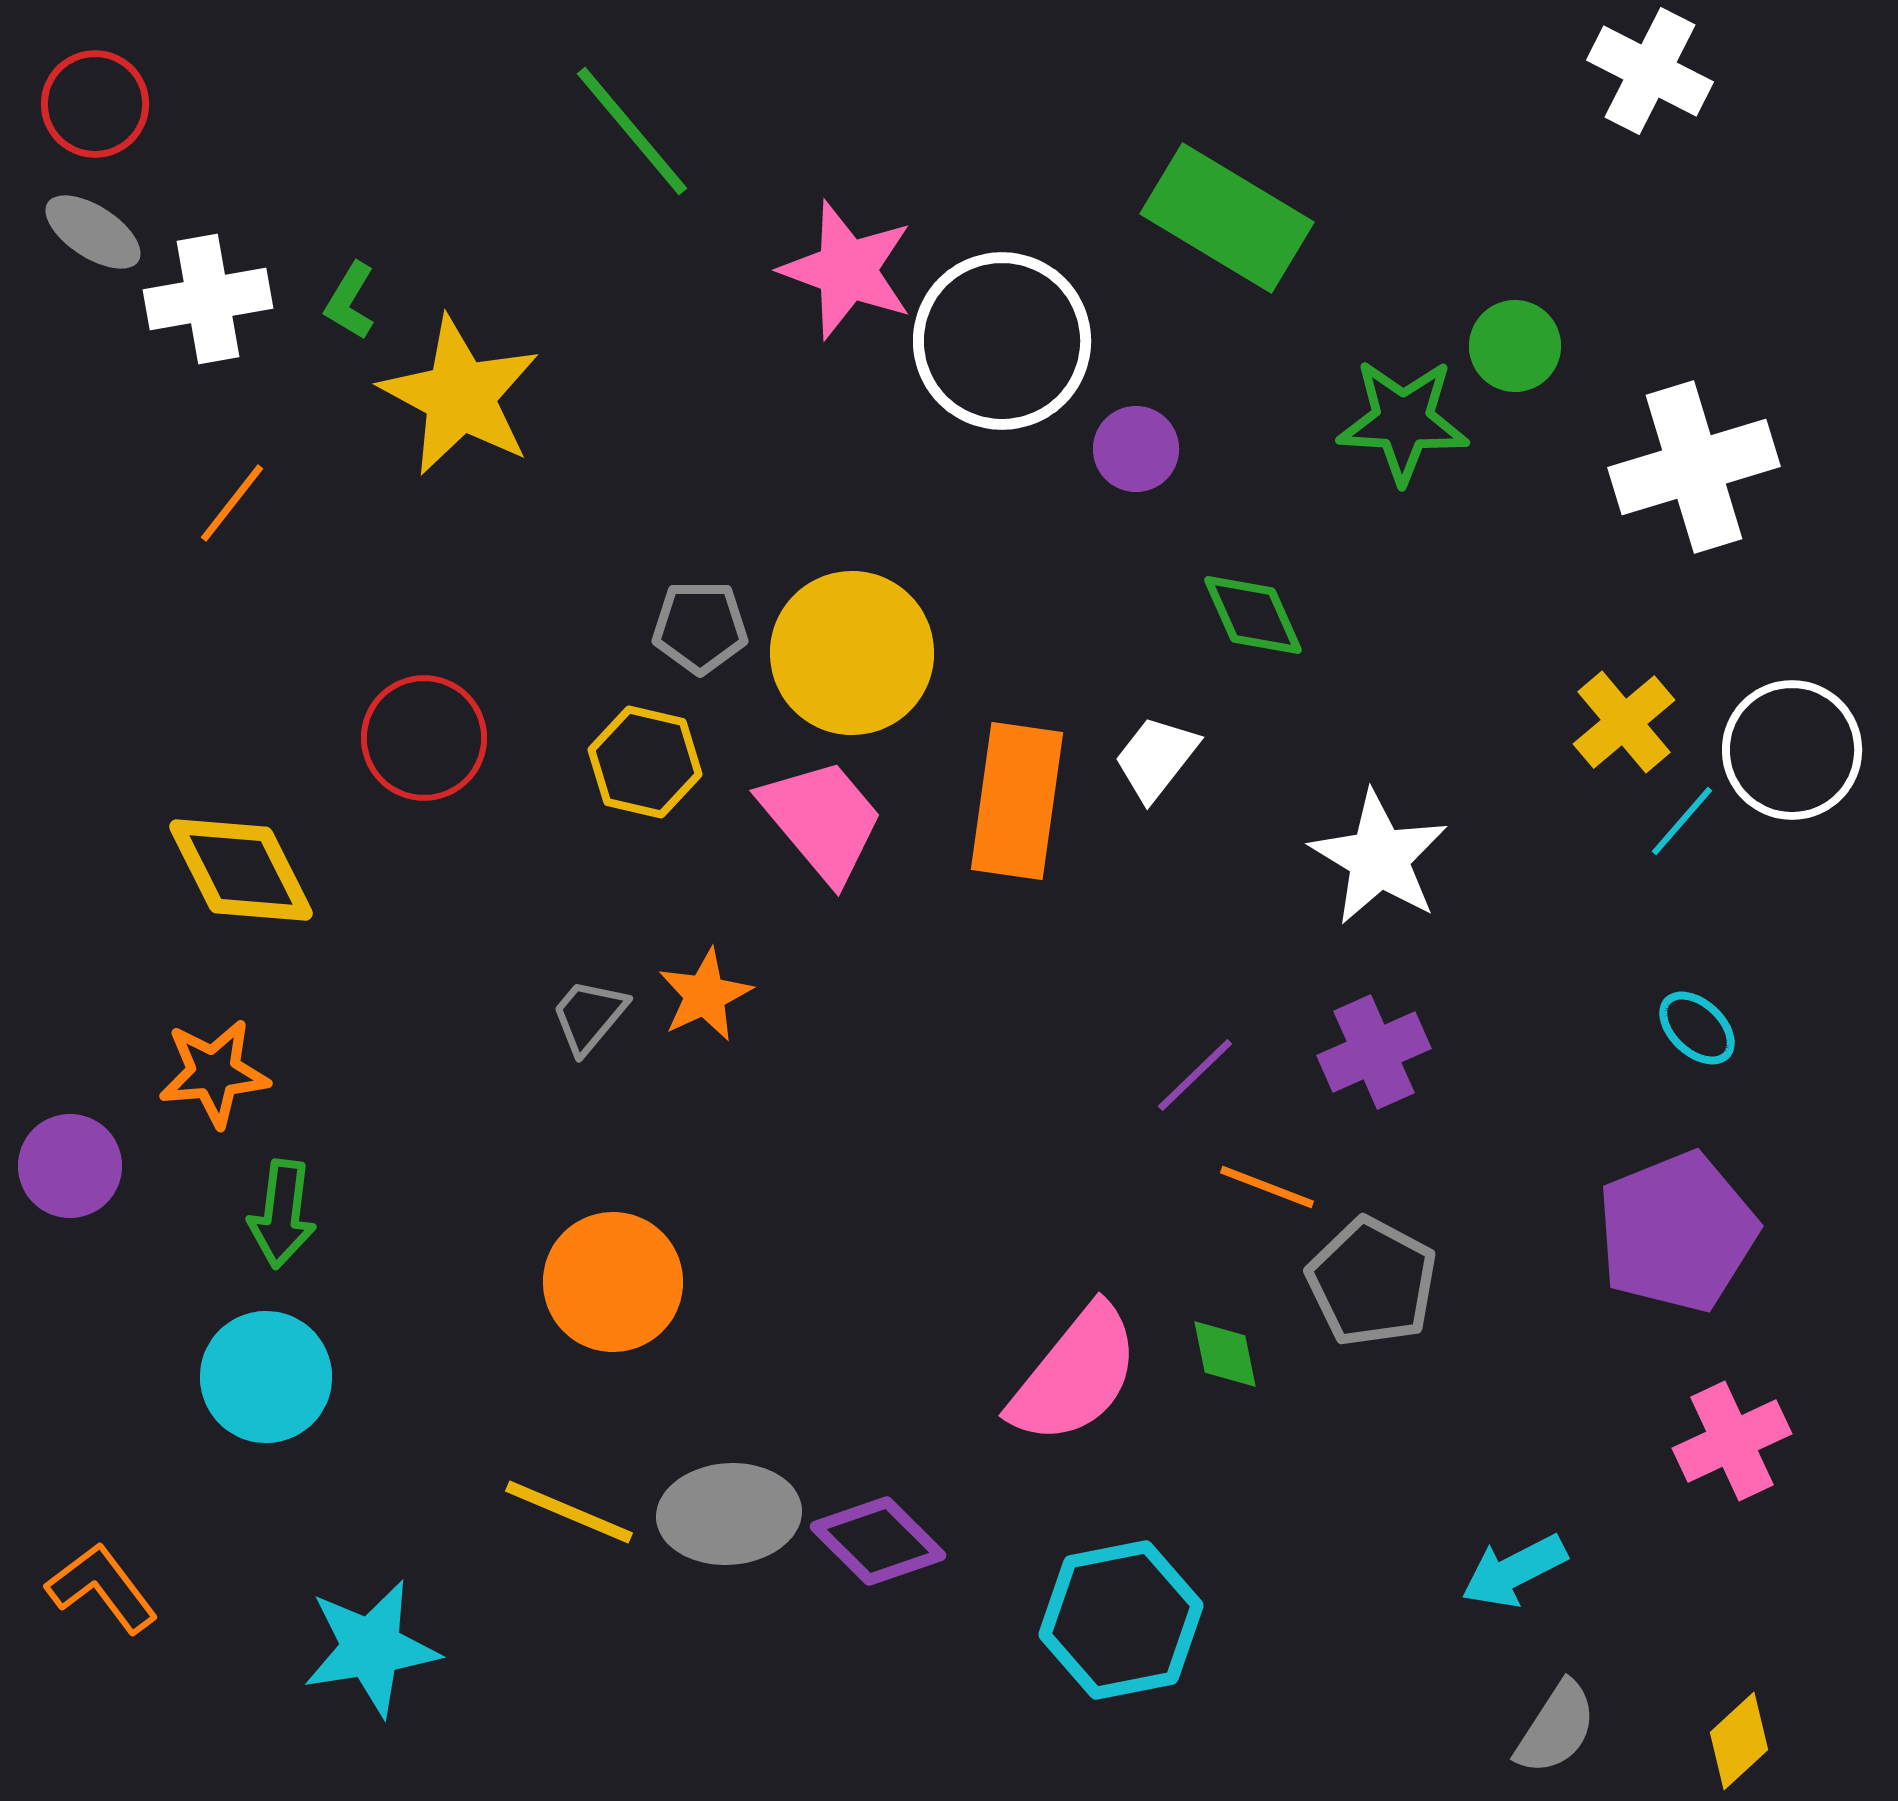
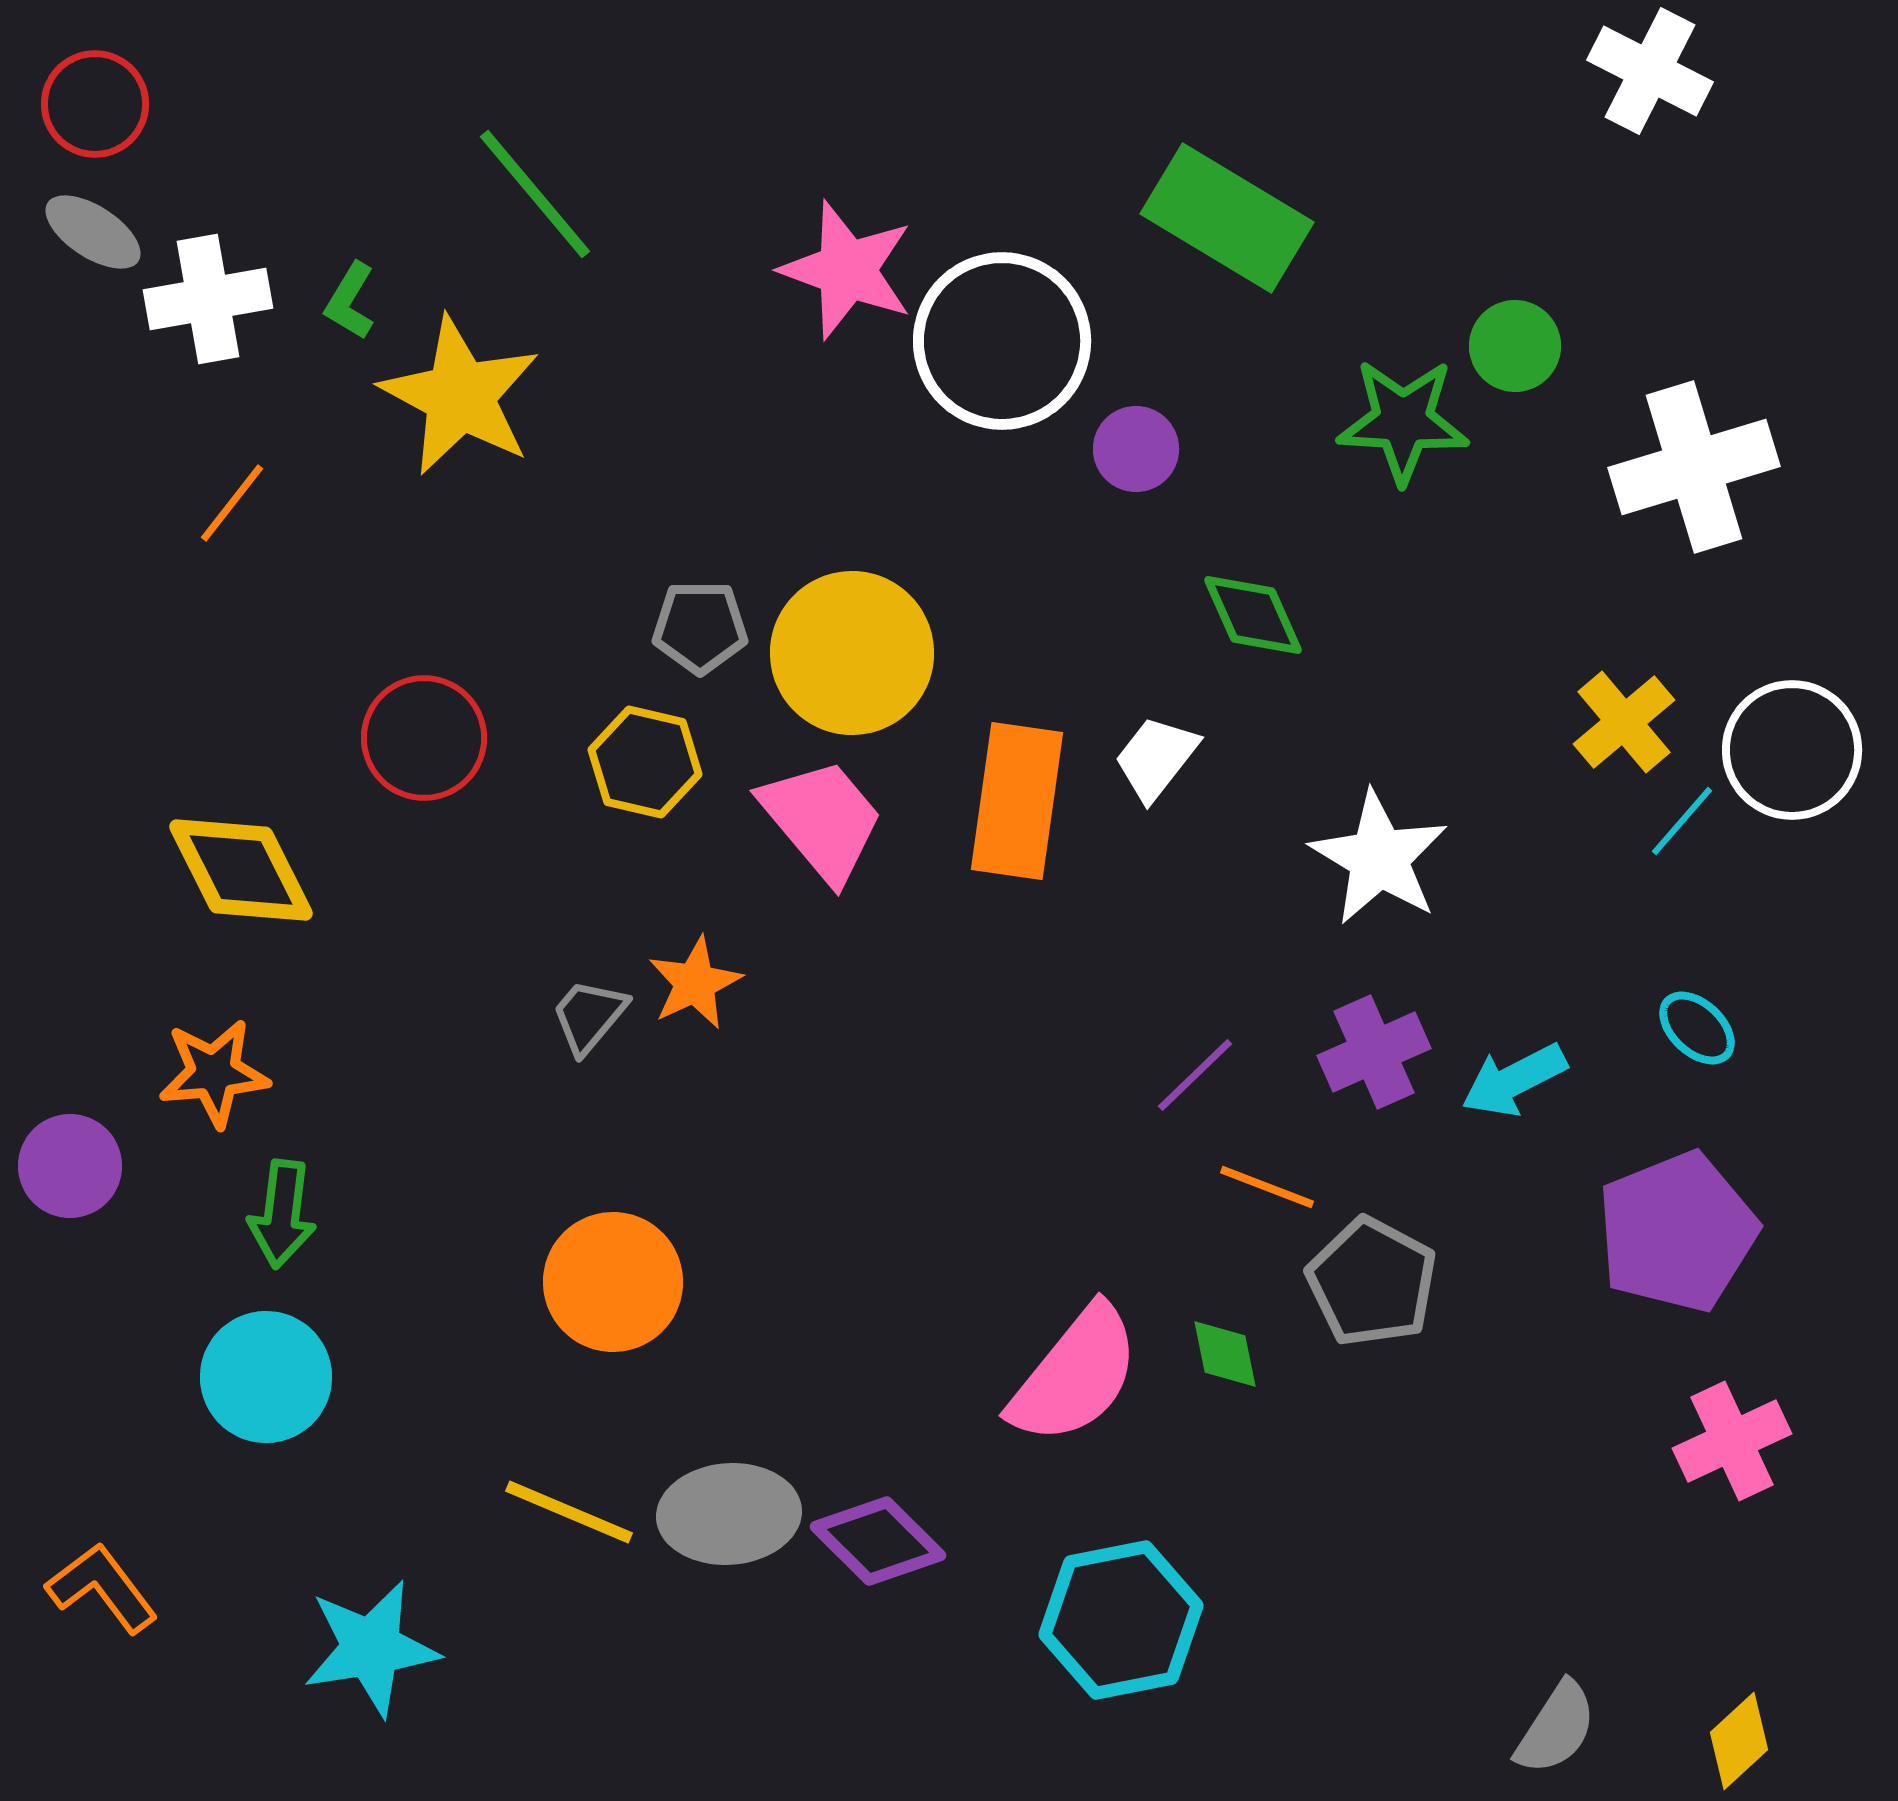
green line at (632, 131): moved 97 px left, 63 px down
orange star at (705, 995): moved 10 px left, 12 px up
cyan arrow at (1514, 1571): moved 491 px up
